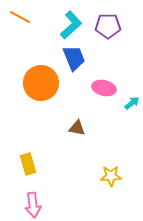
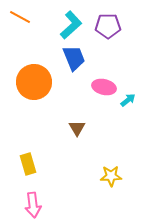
orange circle: moved 7 px left, 1 px up
pink ellipse: moved 1 px up
cyan arrow: moved 4 px left, 3 px up
brown triangle: rotated 48 degrees clockwise
